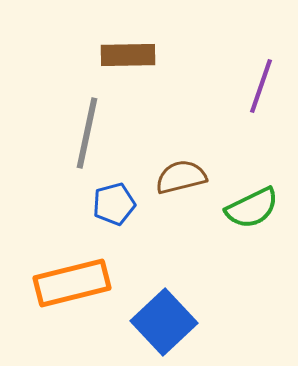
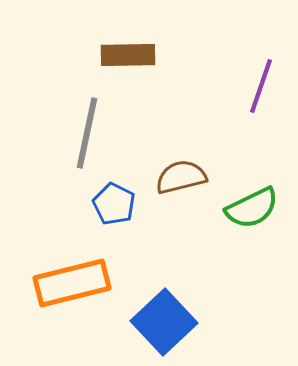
blue pentagon: rotated 30 degrees counterclockwise
